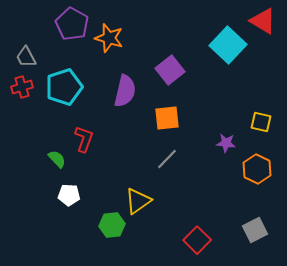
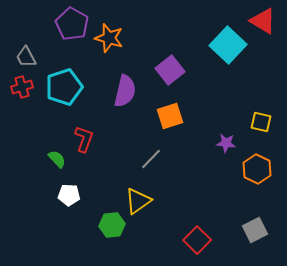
orange square: moved 3 px right, 2 px up; rotated 12 degrees counterclockwise
gray line: moved 16 px left
